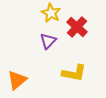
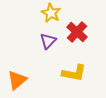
red cross: moved 5 px down
